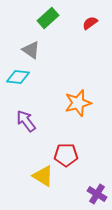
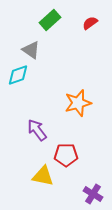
green rectangle: moved 2 px right, 2 px down
cyan diamond: moved 2 px up; rotated 25 degrees counterclockwise
purple arrow: moved 11 px right, 9 px down
yellow triangle: rotated 20 degrees counterclockwise
purple cross: moved 4 px left
